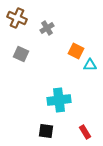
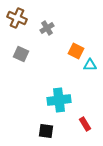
red rectangle: moved 8 px up
